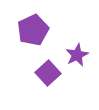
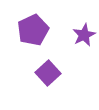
purple star: moved 7 px right, 20 px up
